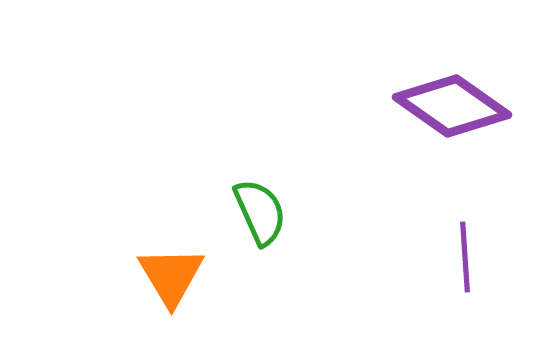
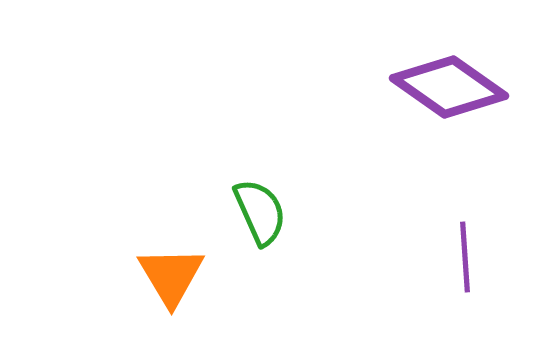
purple diamond: moved 3 px left, 19 px up
